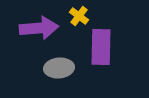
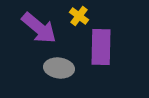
purple arrow: rotated 45 degrees clockwise
gray ellipse: rotated 12 degrees clockwise
